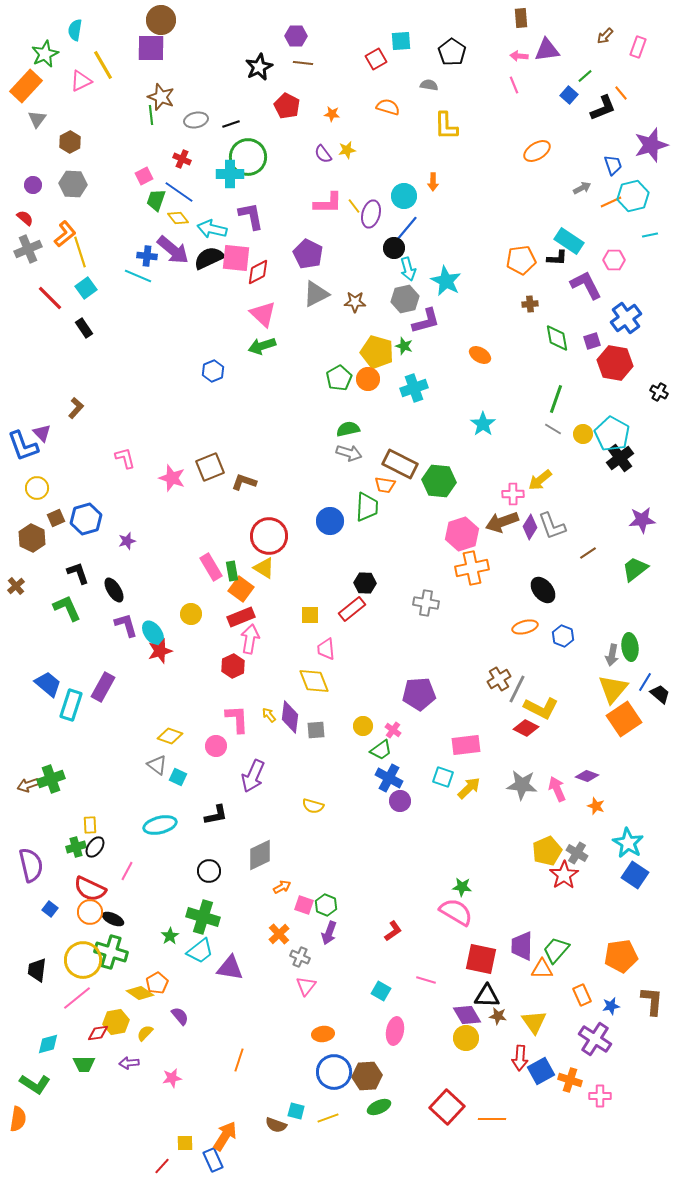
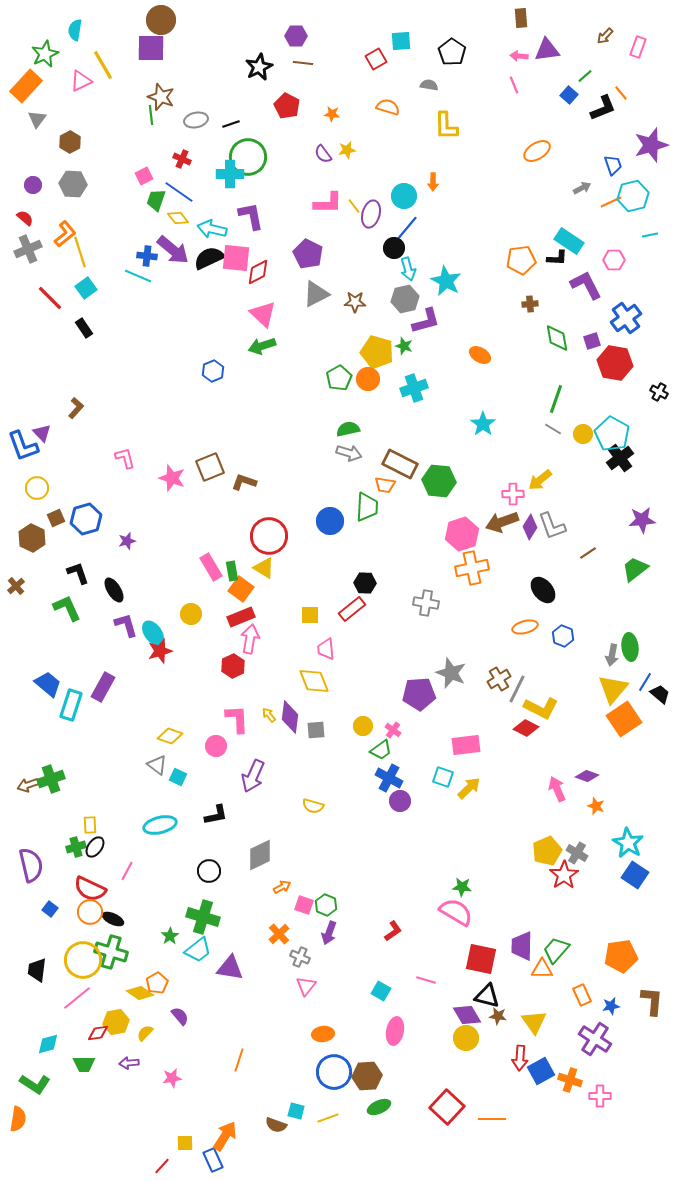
gray star at (522, 785): moved 71 px left, 112 px up; rotated 16 degrees clockwise
cyan trapezoid at (200, 951): moved 2 px left, 1 px up
black triangle at (487, 996): rotated 12 degrees clockwise
